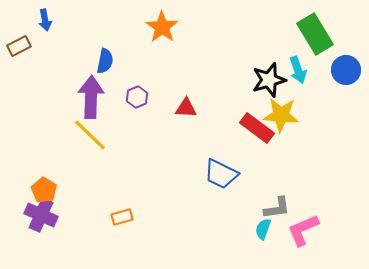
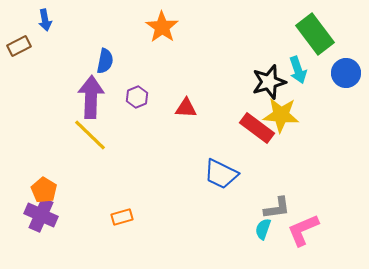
green rectangle: rotated 6 degrees counterclockwise
blue circle: moved 3 px down
black star: moved 2 px down
